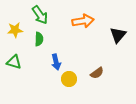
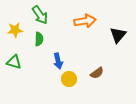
orange arrow: moved 2 px right
blue arrow: moved 2 px right, 1 px up
